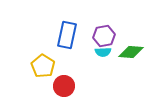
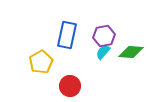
cyan semicircle: rotated 133 degrees clockwise
yellow pentagon: moved 2 px left, 4 px up; rotated 10 degrees clockwise
red circle: moved 6 px right
